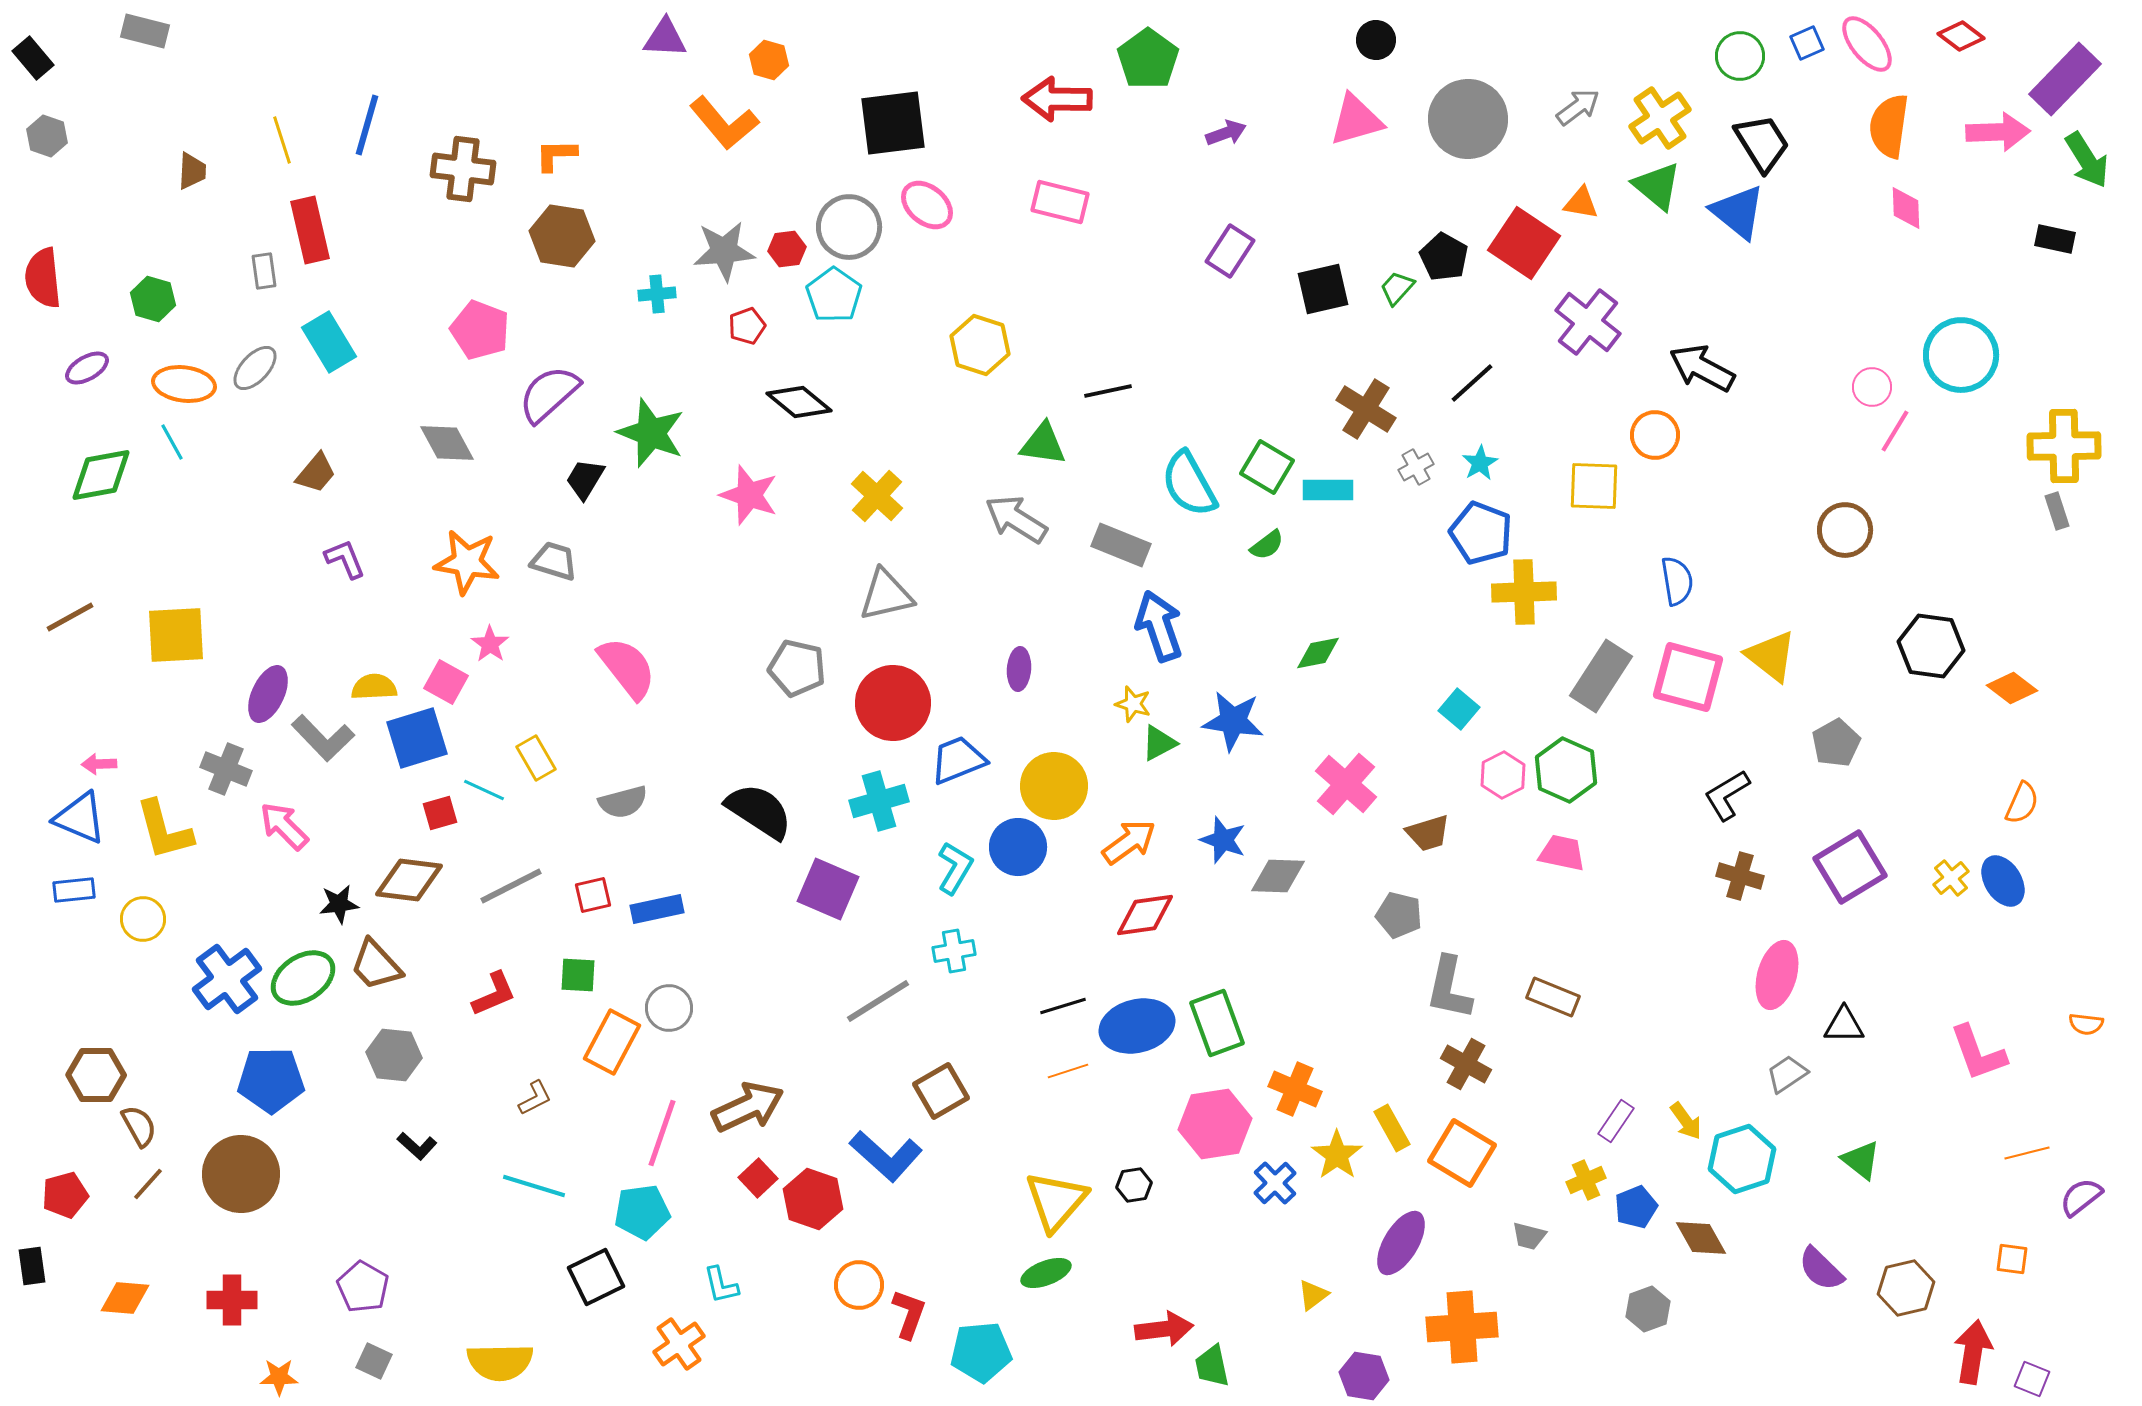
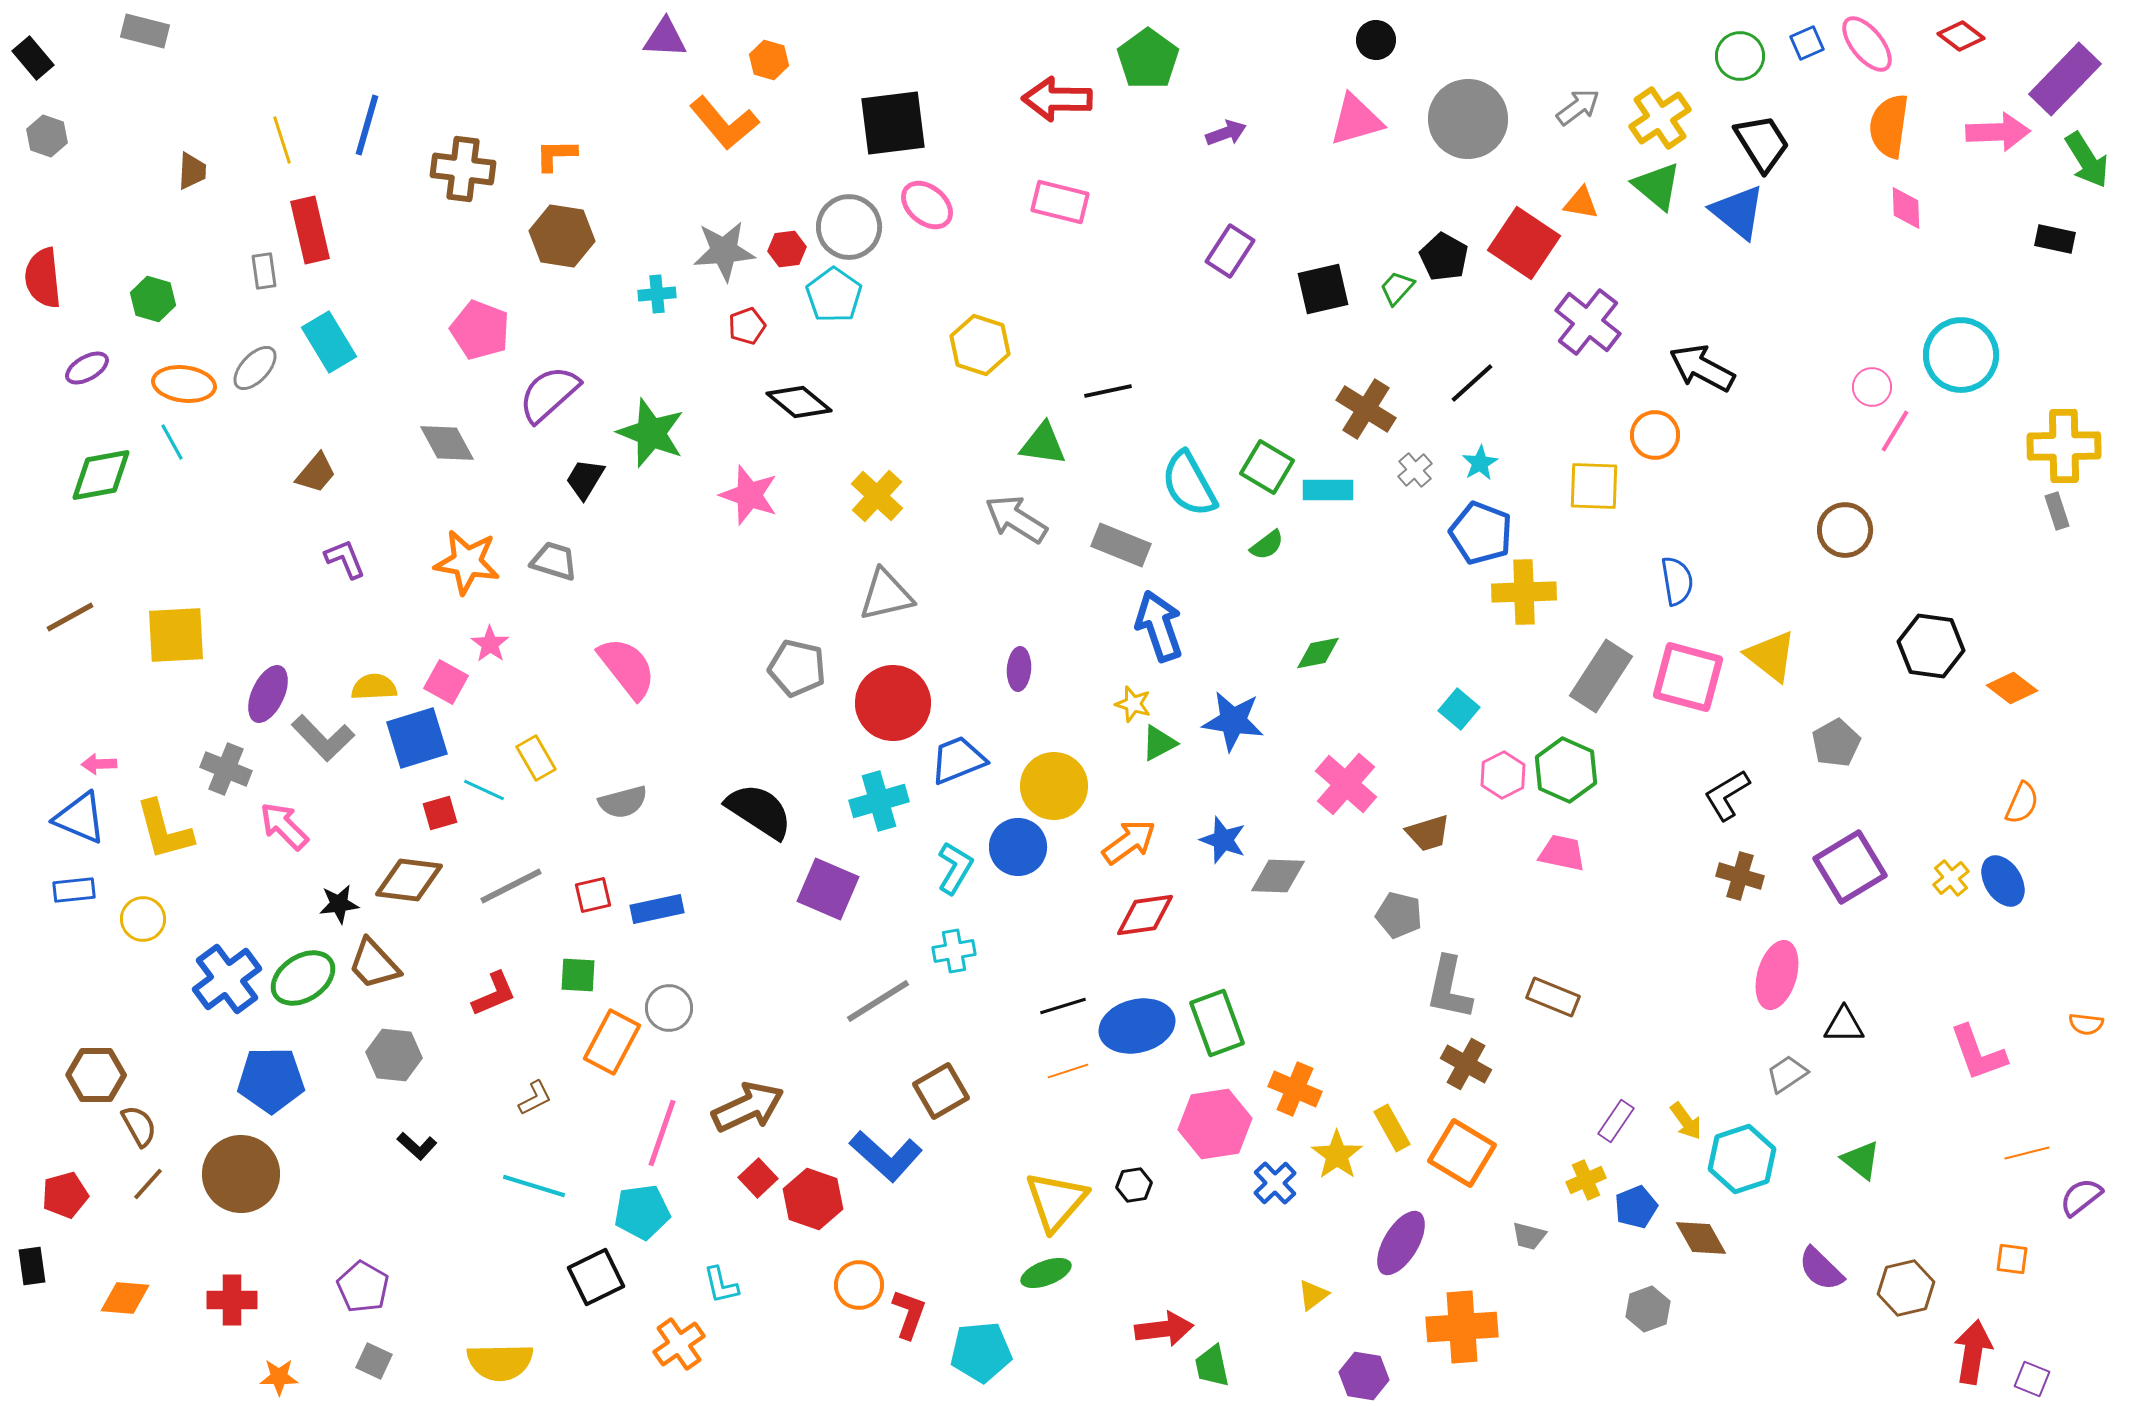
gray cross at (1416, 467): moved 1 px left, 3 px down; rotated 12 degrees counterclockwise
brown trapezoid at (376, 965): moved 2 px left, 1 px up
